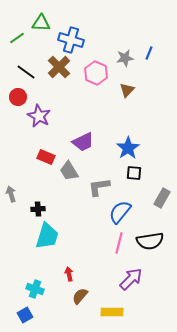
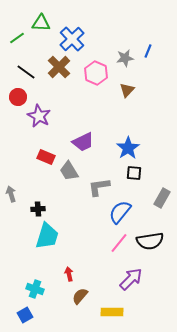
blue cross: moved 1 px right, 1 px up; rotated 30 degrees clockwise
blue line: moved 1 px left, 2 px up
pink line: rotated 25 degrees clockwise
